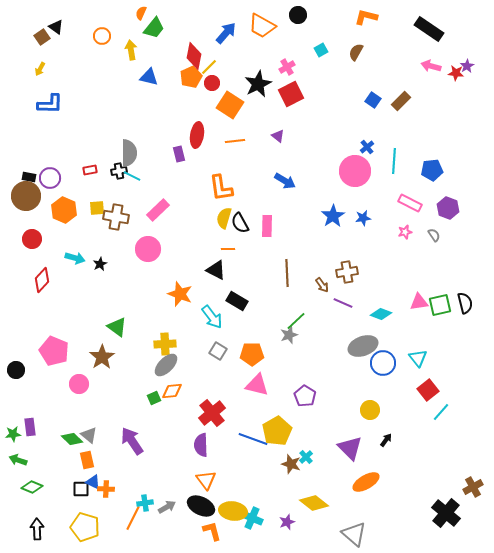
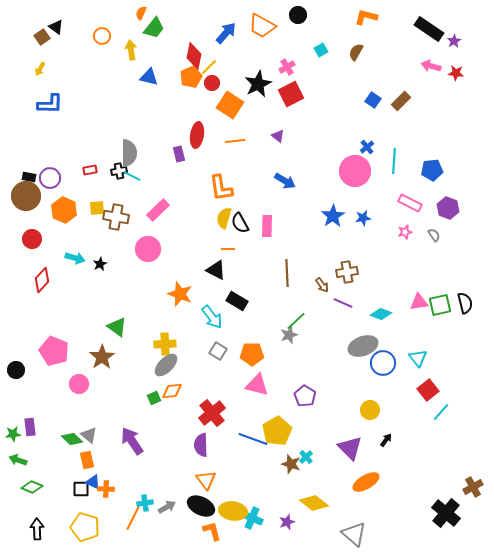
purple star at (467, 66): moved 13 px left, 25 px up
